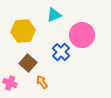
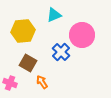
brown square: rotated 12 degrees counterclockwise
